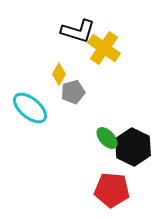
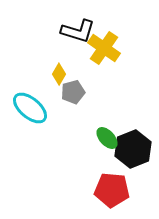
black hexagon: moved 2 px down; rotated 12 degrees clockwise
